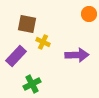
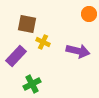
purple arrow: moved 1 px right, 4 px up; rotated 15 degrees clockwise
